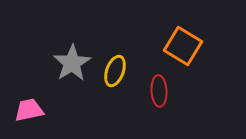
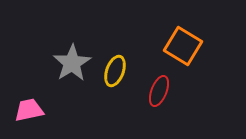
red ellipse: rotated 24 degrees clockwise
